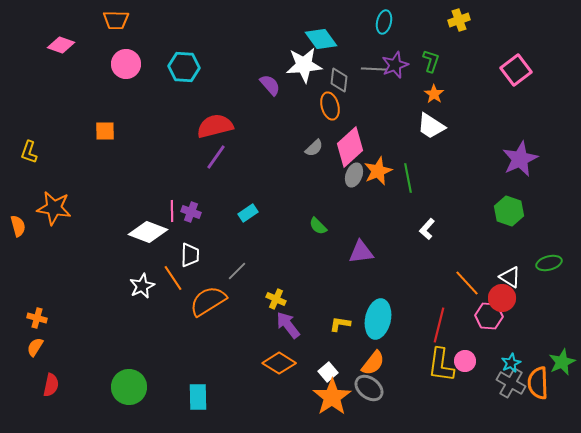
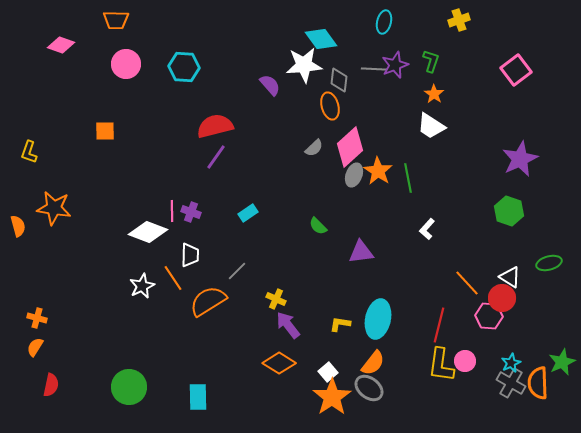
orange star at (378, 171): rotated 16 degrees counterclockwise
